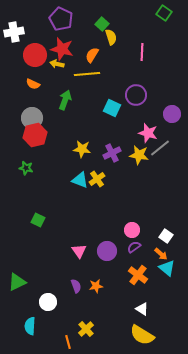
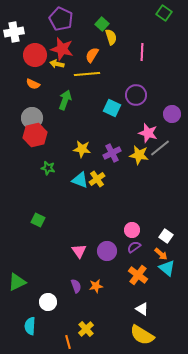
green star at (26, 168): moved 22 px right
